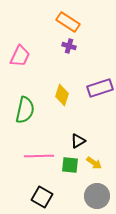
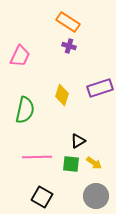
pink line: moved 2 px left, 1 px down
green square: moved 1 px right, 1 px up
gray circle: moved 1 px left
